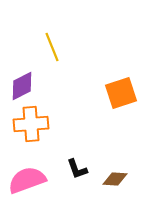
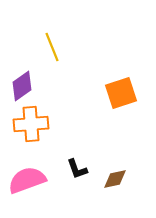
purple diamond: rotated 8 degrees counterclockwise
brown diamond: rotated 15 degrees counterclockwise
